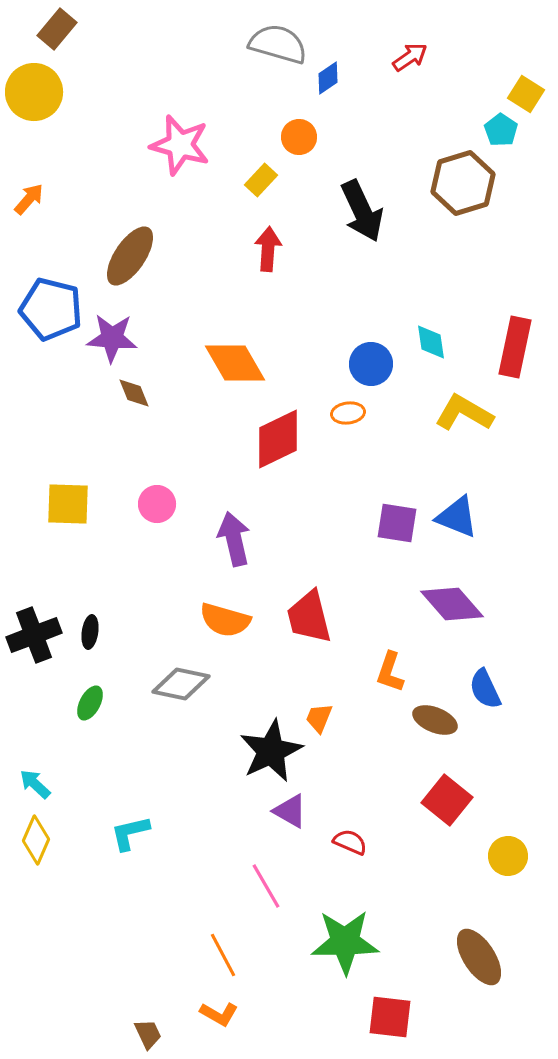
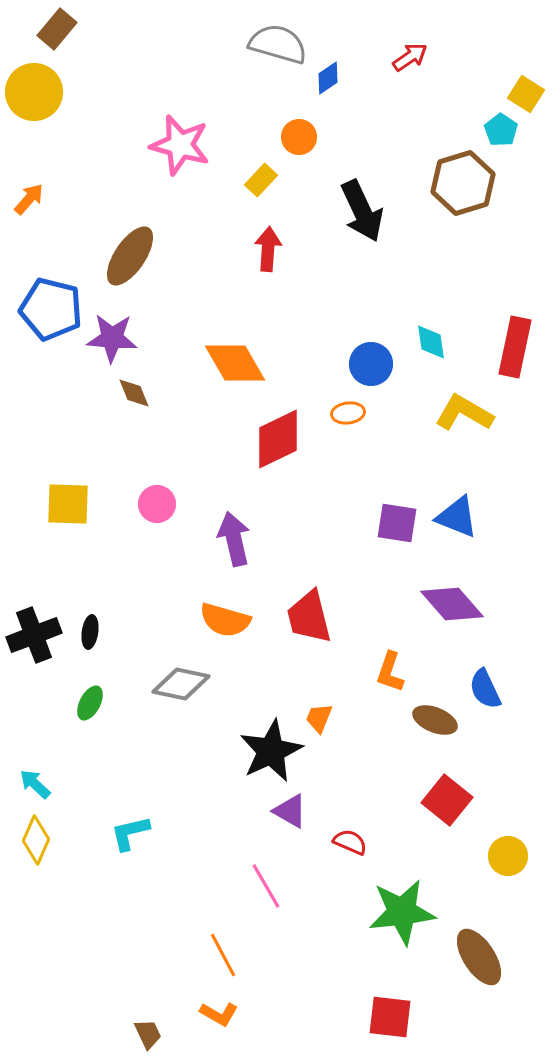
green star at (345, 942): moved 57 px right, 30 px up; rotated 6 degrees counterclockwise
